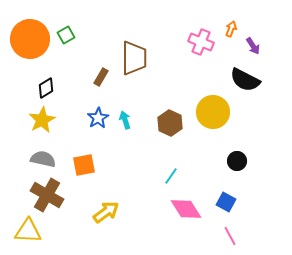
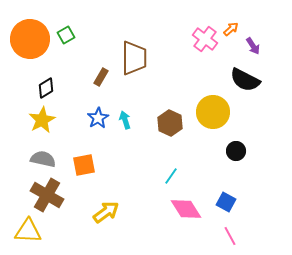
orange arrow: rotated 28 degrees clockwise
pink cross: moved 4 px right, 3 px up; rotated 15 degrees clockwise
black circle: moved 1 px left, 10 px up
